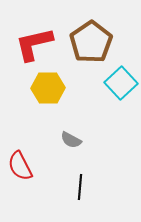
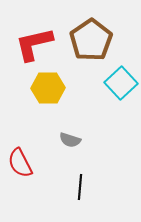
brown pentagon: moved 2 px up
gray semicircle: moved 1 px left; rotated 10 degrees counterclockwise
red semicircle: moved 3 px up
